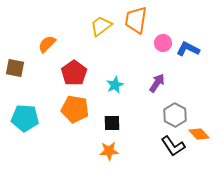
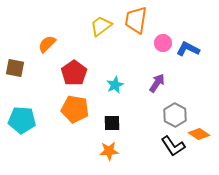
cyan pentagon: moved 3 px left, 2 px down
orange diamond: rotated 15 degrees counterclockwise
